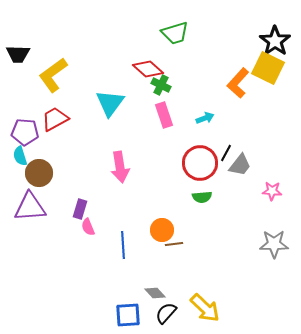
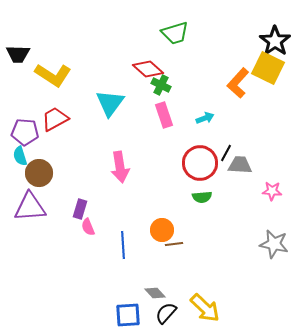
yellow L-shape: rotated 111 degrees counterclockwise
gray trapezoid: rotated 125 degrees counterclockwise
gray star: rotated 12 degrees clockwise
